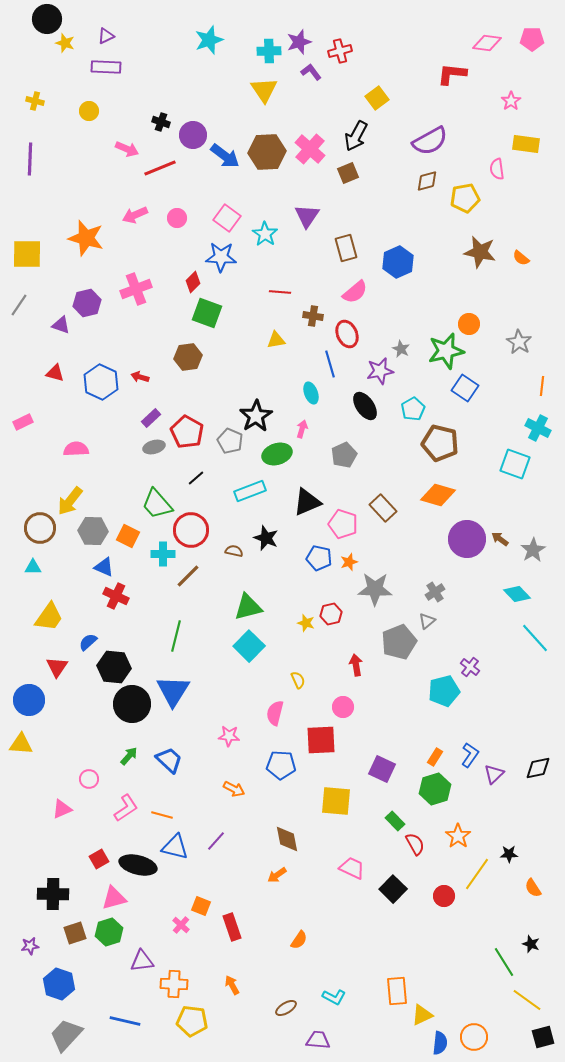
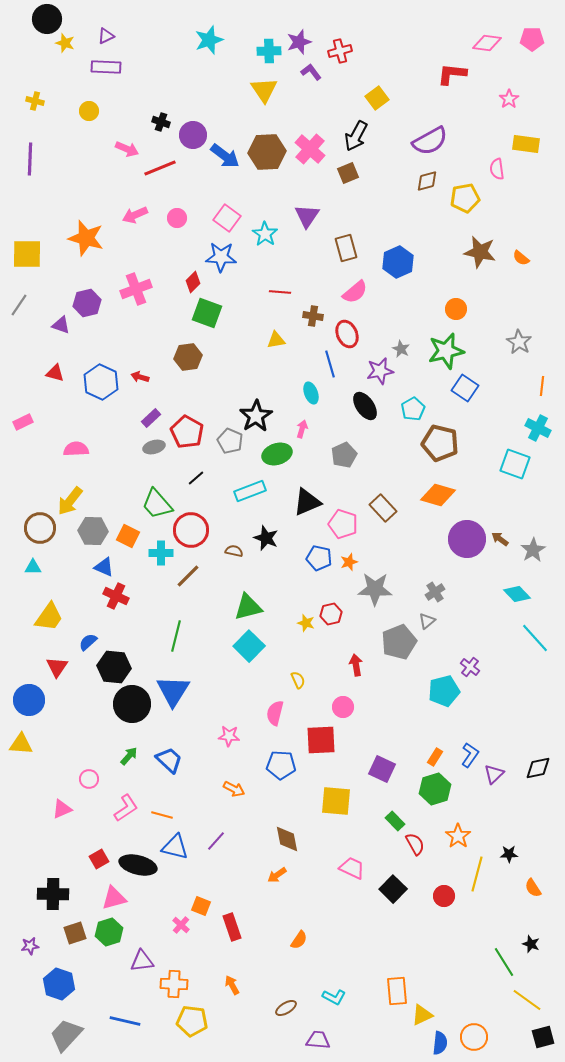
pink star at (511, 101): moved 2 px left, 2 px up
orange circle at (469, 324): moved 13 px left, 15 px up
cyan cross at (163, 554): moved 2 px left, 1 px up
yellow line at (477, 874): rotated 20 degrees counterclockwise
